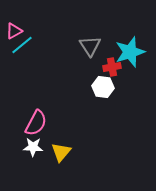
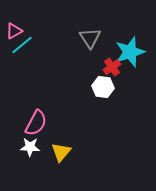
gray triangle: moved 8 px up
red cross: rotated 24 degrees counterclockwise
white star: moved 3 px left
